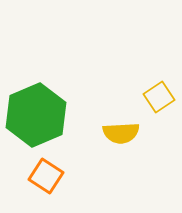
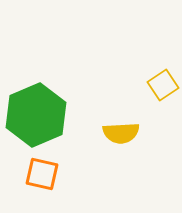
yellow square: moved 4 px right, 12 px up
orange square: moved 4 px left, 2 px up; rotated 20 degrees counterclockwise
